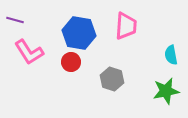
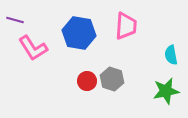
pink L-shape: moved 4 px right, 4 px up
red circle: moved 16 px right, 19 px down
